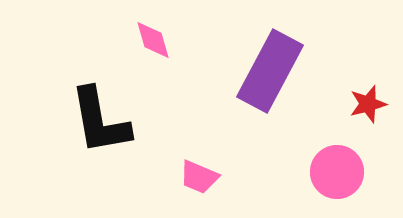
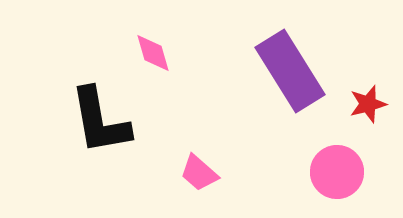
pink diamond: moved 13 px down
purple rectangle: moved 20 px right; rotated 60 degrees counterclockwise
pink trapezoid: moved 4 px up; rotated 18 degrees clockwise
